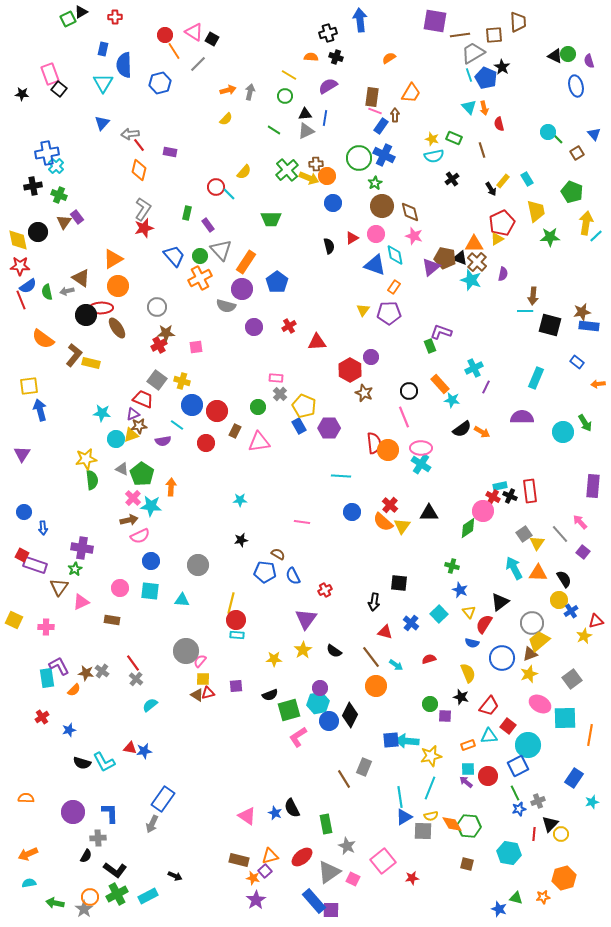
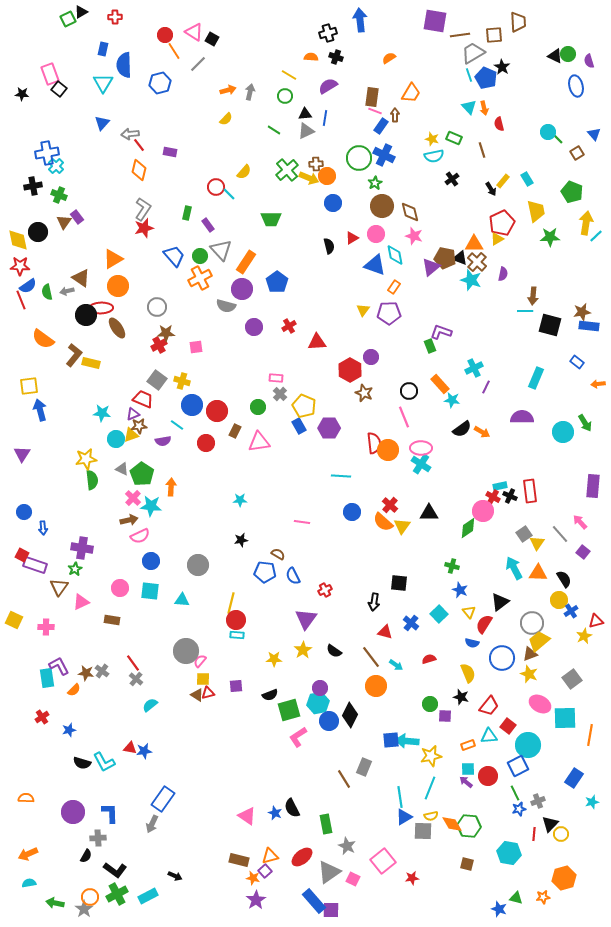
yellow star at (529, 674): rotated 30 degrees counterclockwise
